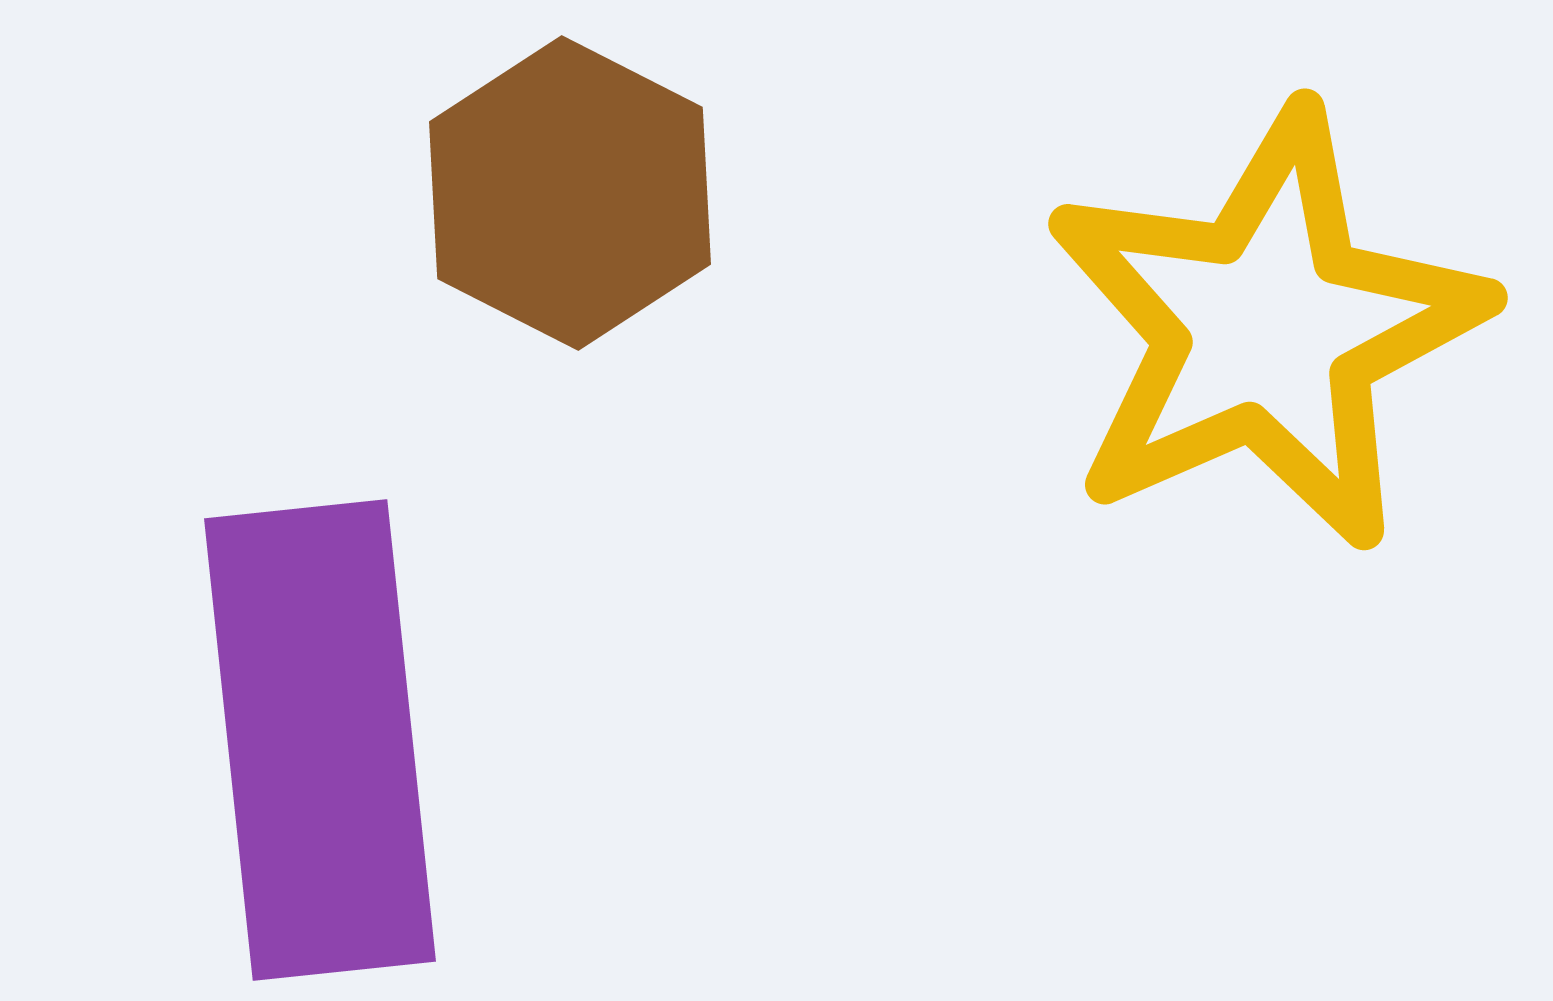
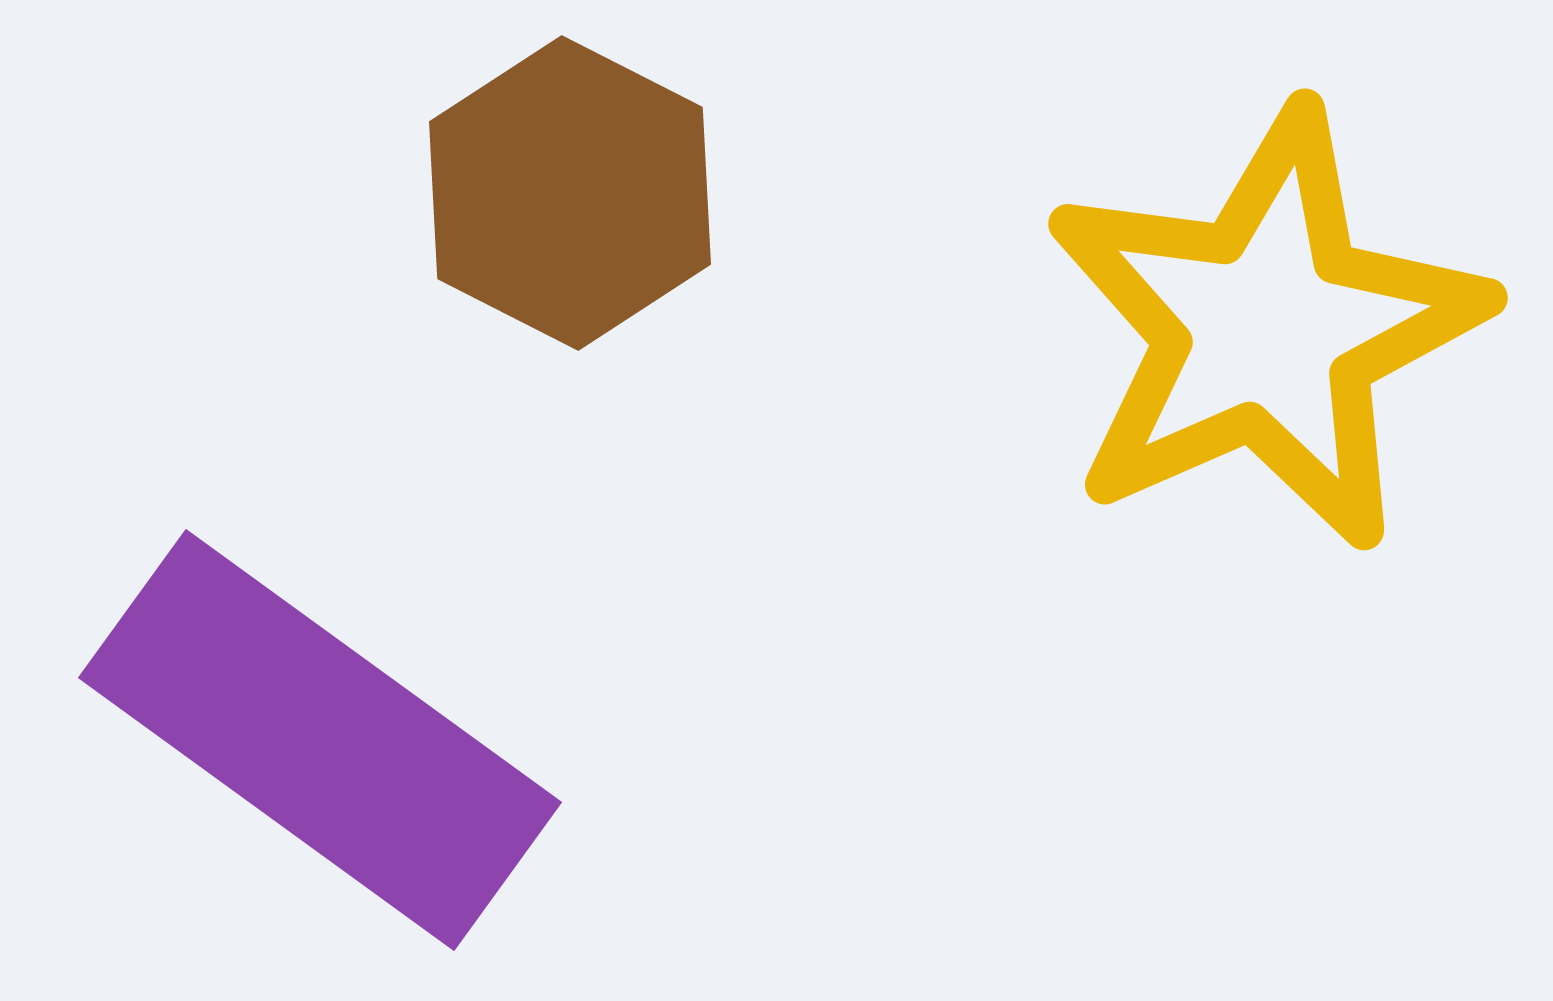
purple rectangle: rotated 48 degrees counterclockwise
